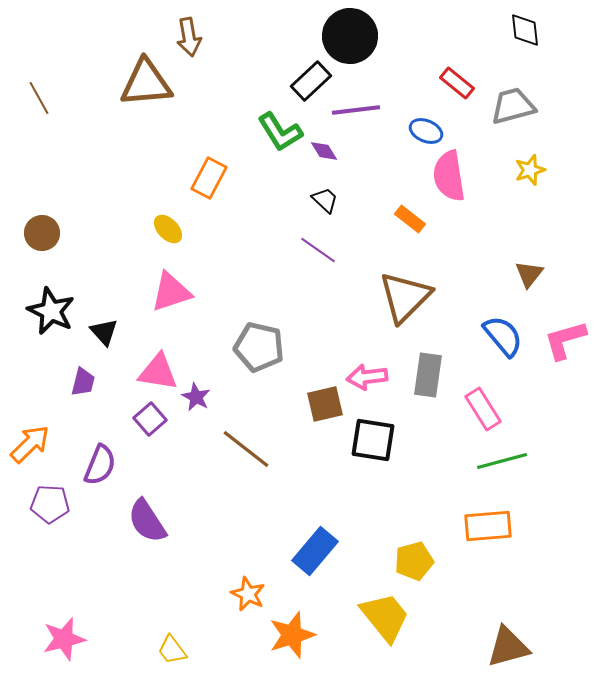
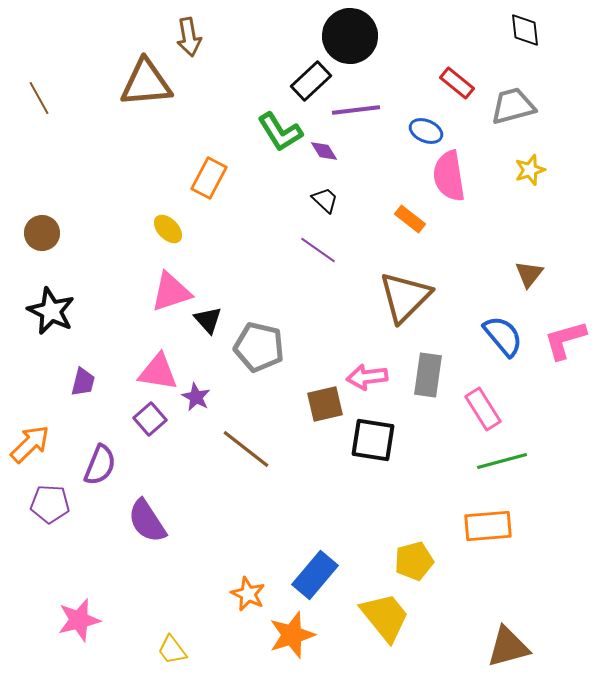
black triangle at (104, 332): moved 104 px right, 12 px up
blue rectangle at (315, 551): moved 24 px down
pink star at (64, 639): moved 15 px right, 19 px up
